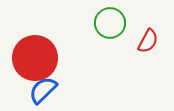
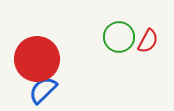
green circle: moved 9 px right, 14 px down
red circle: moved 2 px right, 1 px down
